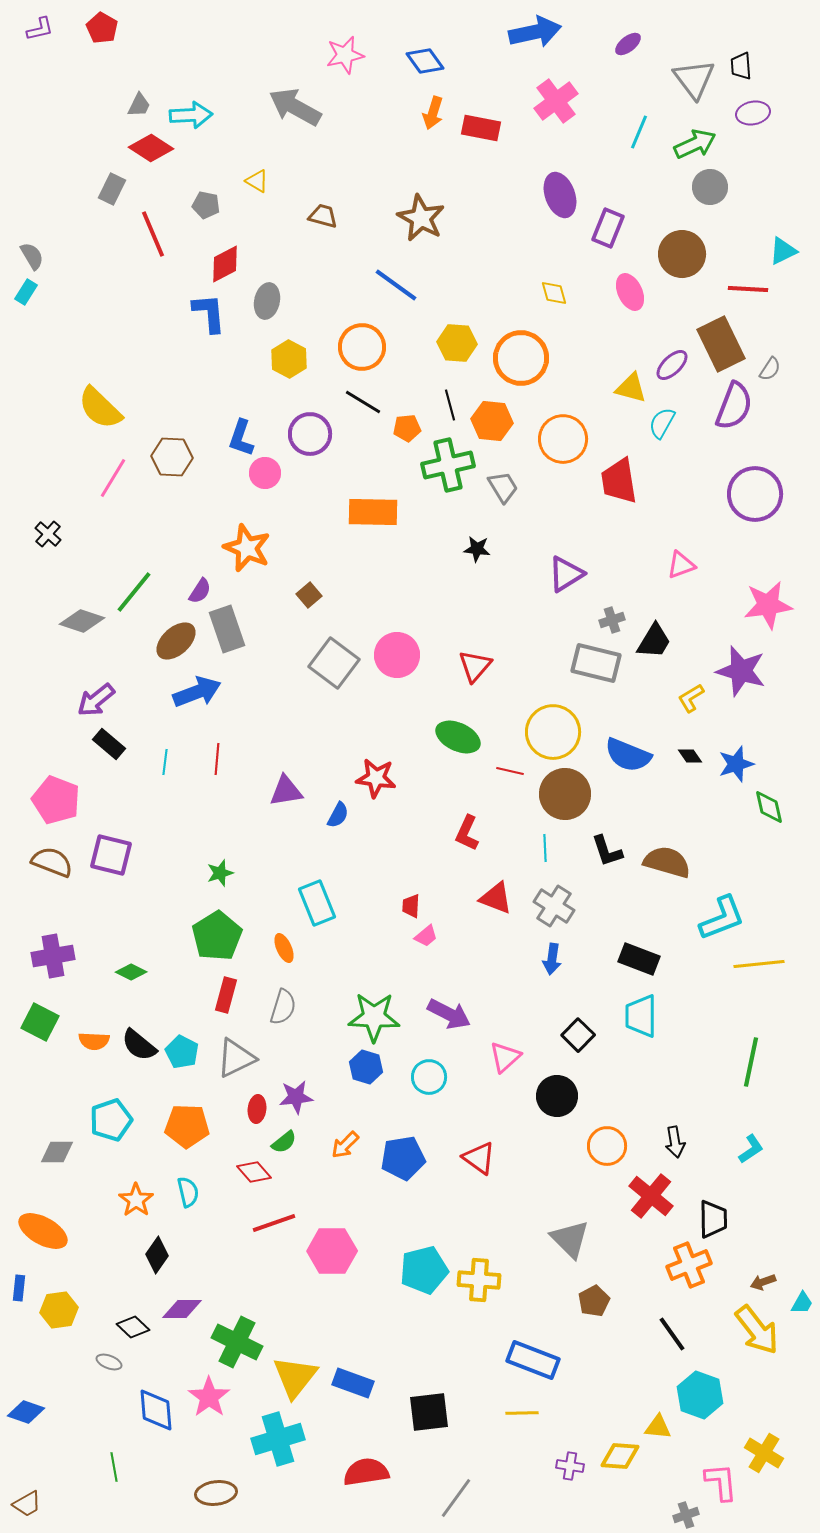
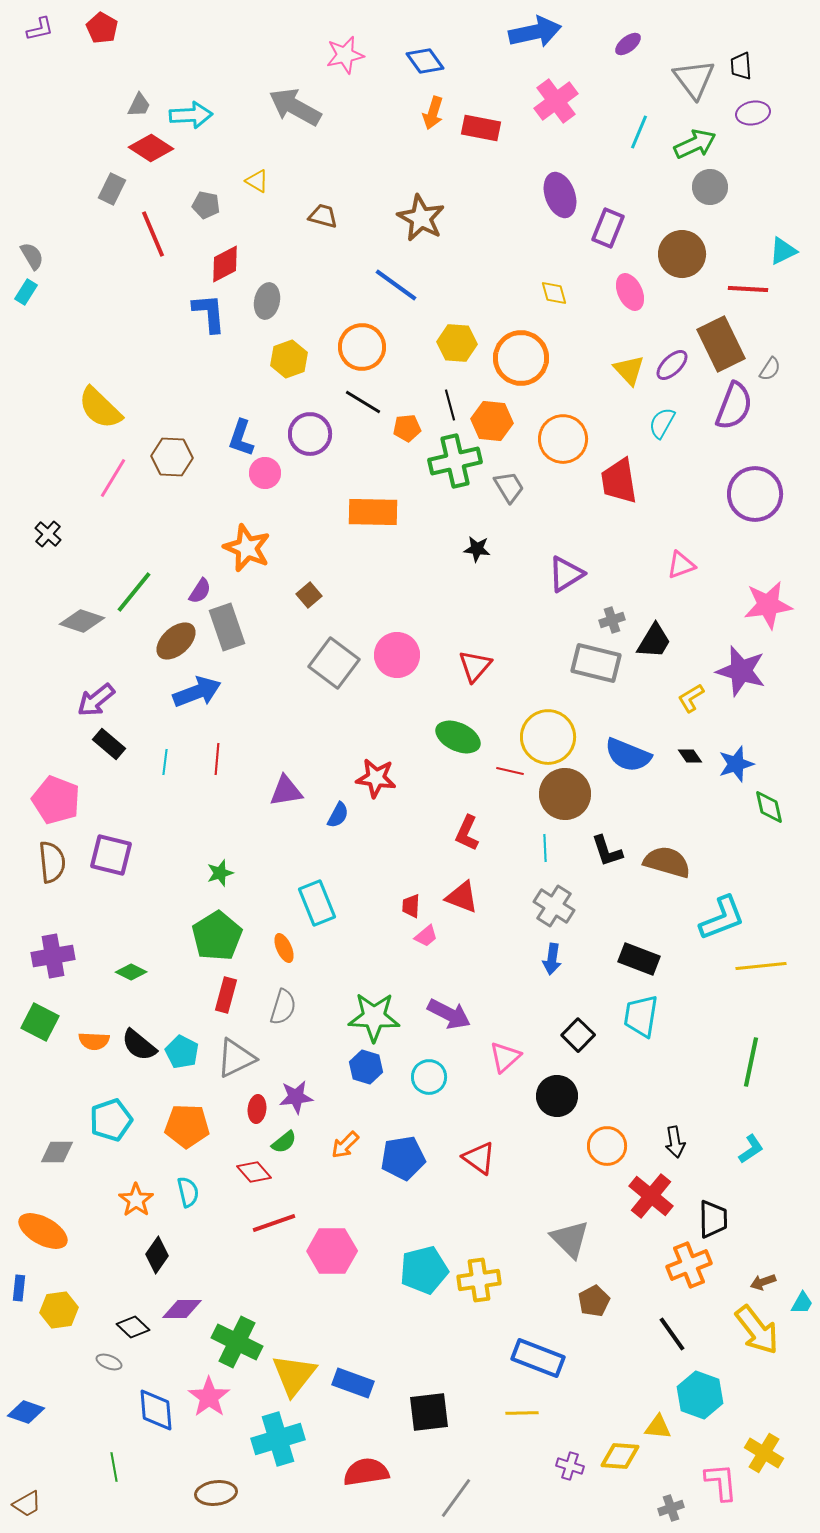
yellow hexagon at (289, 359): rotated 12 degrees clockwise
yellow triangle at (631, 388): moved 2 px left, 18 px up; rotated 32 degrees clockwise
green cross at (448, 465): moved 7 px right, 4 px up
gray trapezoid at (503, 487): moved 6 px right
gray rectangle at (227, 629): moved 2 px up
yellow circle at (553, 732): moved 5 px left, 5 px down
brown semicircle at (52, 862): rotated 63 degrees clockwise
red triangle at (496, 898): moved 34 px left, 1 px up
yellow line at (759, 964): moved 2 px right, 2 px down
cyan trapezoid at (641, 1016): rotated 9 degrees clockwise
yellow cross at (479, 1280): rotated 12 degrees counterclockwise
blue rectangle at (533, 1360): moved 5 px right, 2 px up
yellow triangle at (295, 1377): moved 1 px left, 2 px up
purple cross at (570, 1466): rotated 8 degrees clockwise
gray cross at (686, 1515): moved 15 px left, 7 px up
